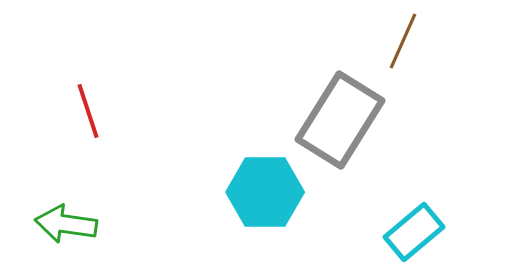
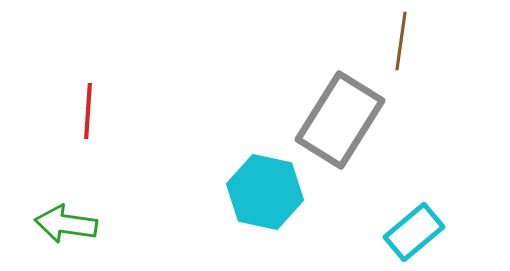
brown line: moved 2 px left; rotated 16 degrees counterclockwise
red line: rotated 22 degrees clockwise
cyan hexagon: rotated 12 degrees clockwise
